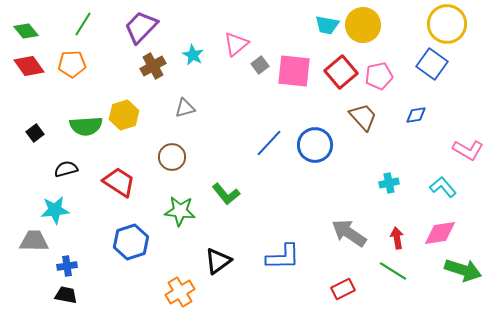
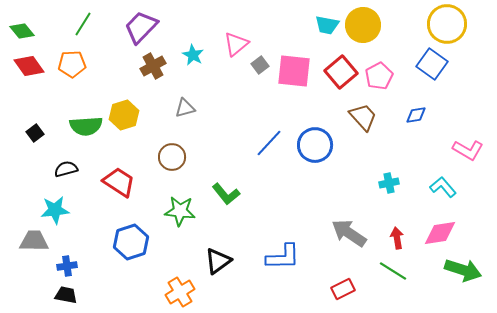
green diamond at (26, 31): moved 4 px left
pink pentagon at (379, 76): rotated 16 degrees counterclockwise
